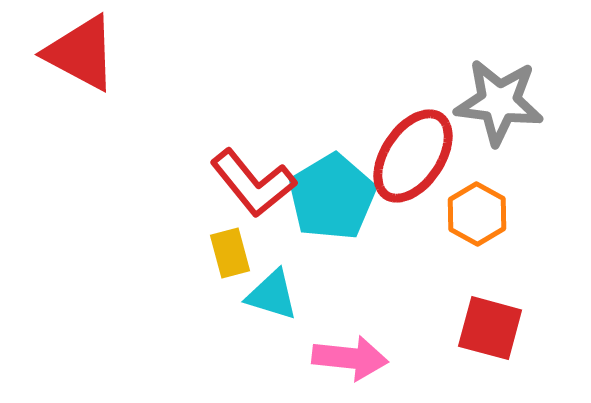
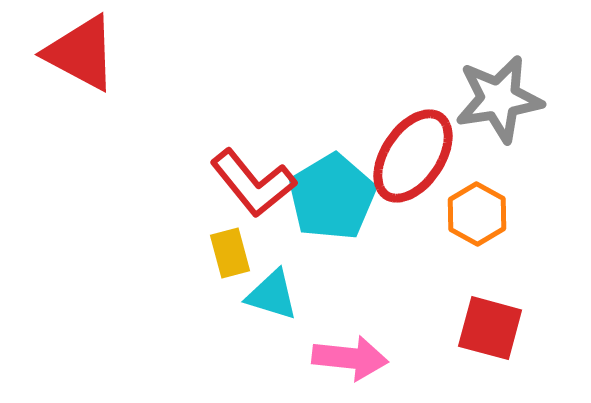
gray star: moved 3 px up; rotated 16 degrees counterclockwise
